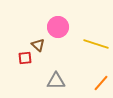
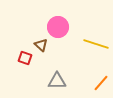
brown triangle: moved 3 px right
red square: rotated 24 degrees clockwise
gray triangle: moved 1 px right
